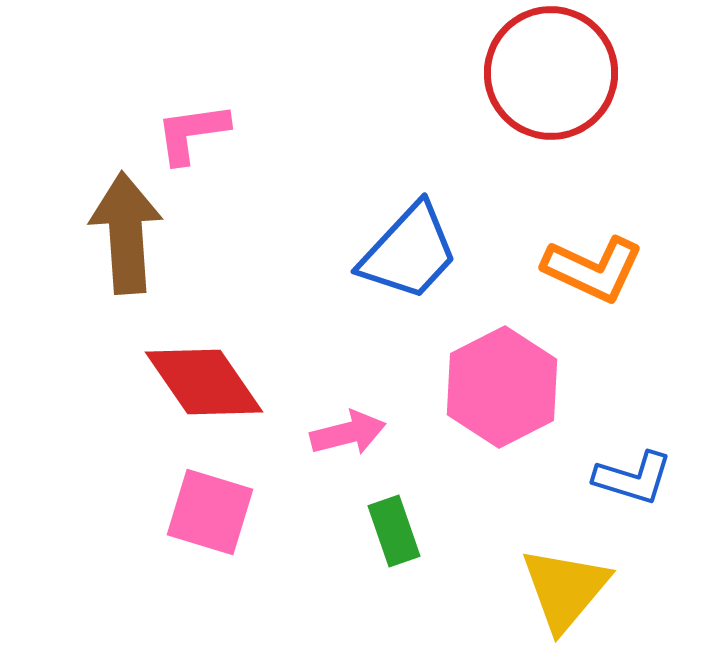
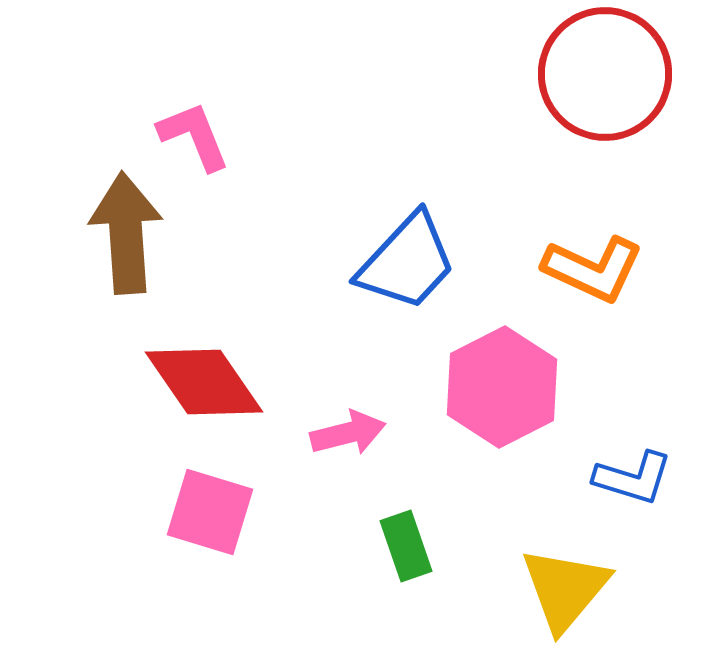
red circle: moved 54 px right, 1 px down
pink L-shape: moved 2 px right, 3 px down; rotated 76 degrees clockwise
blue trapezoid: moved 2 px left, 10 px down
green rectangle: moved 12 px right, 15 px down
